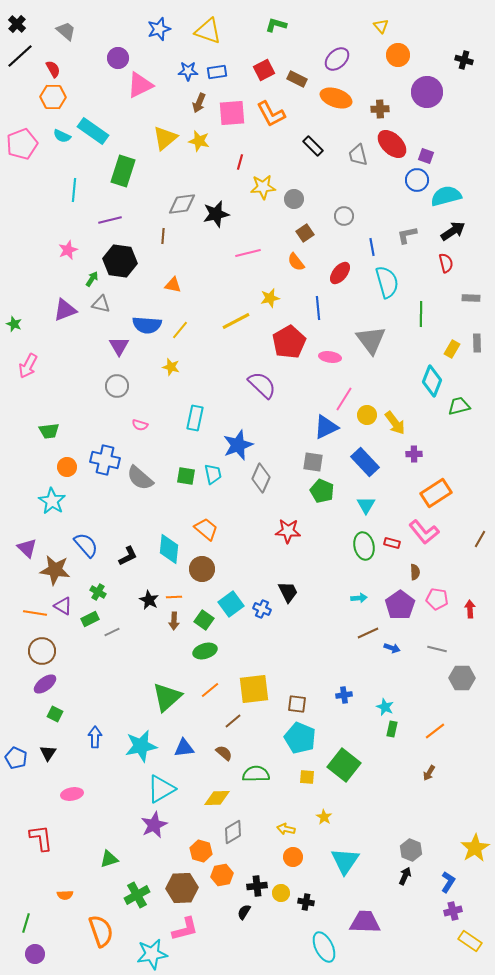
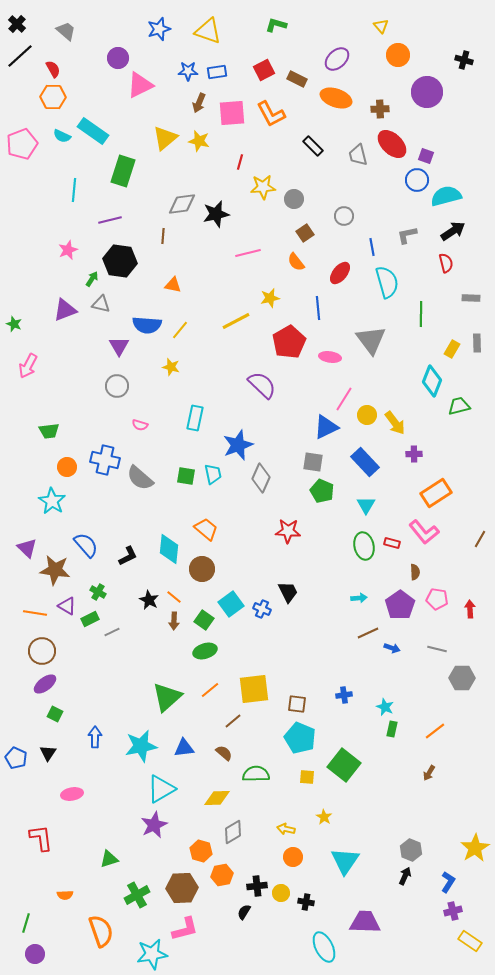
orange line at (174, 597): rotated 42 degrees clockwise
purple triangle at (63, 606): moved 4 px right
